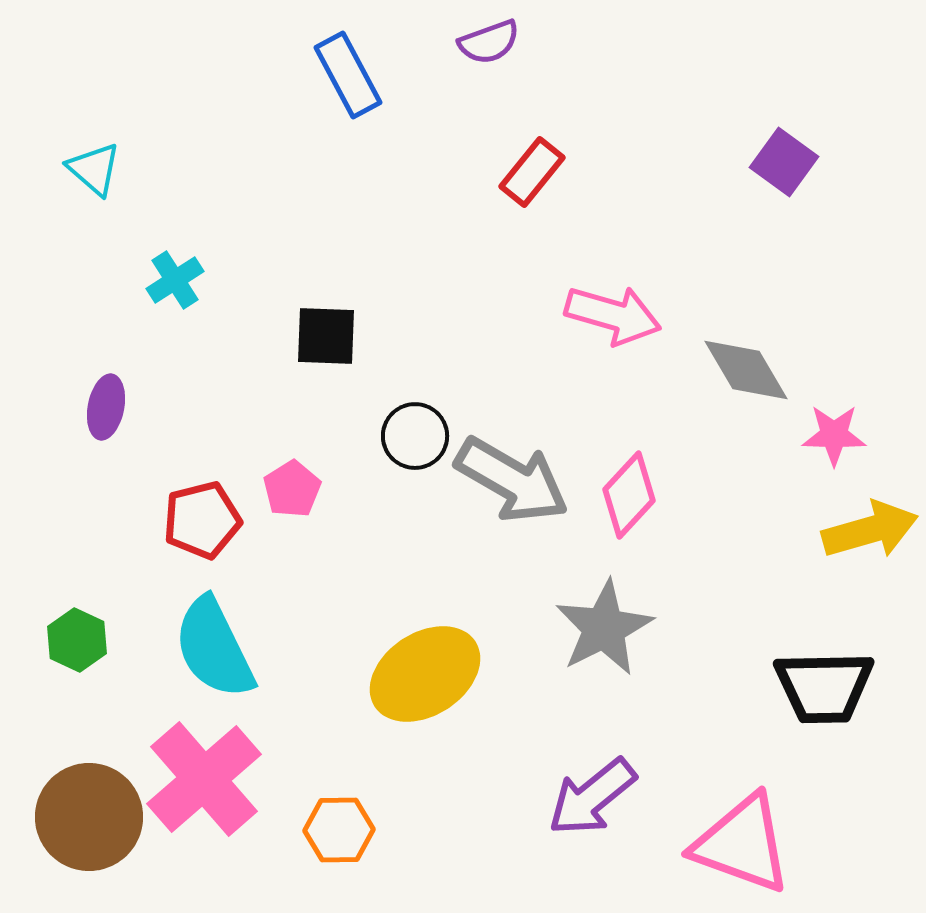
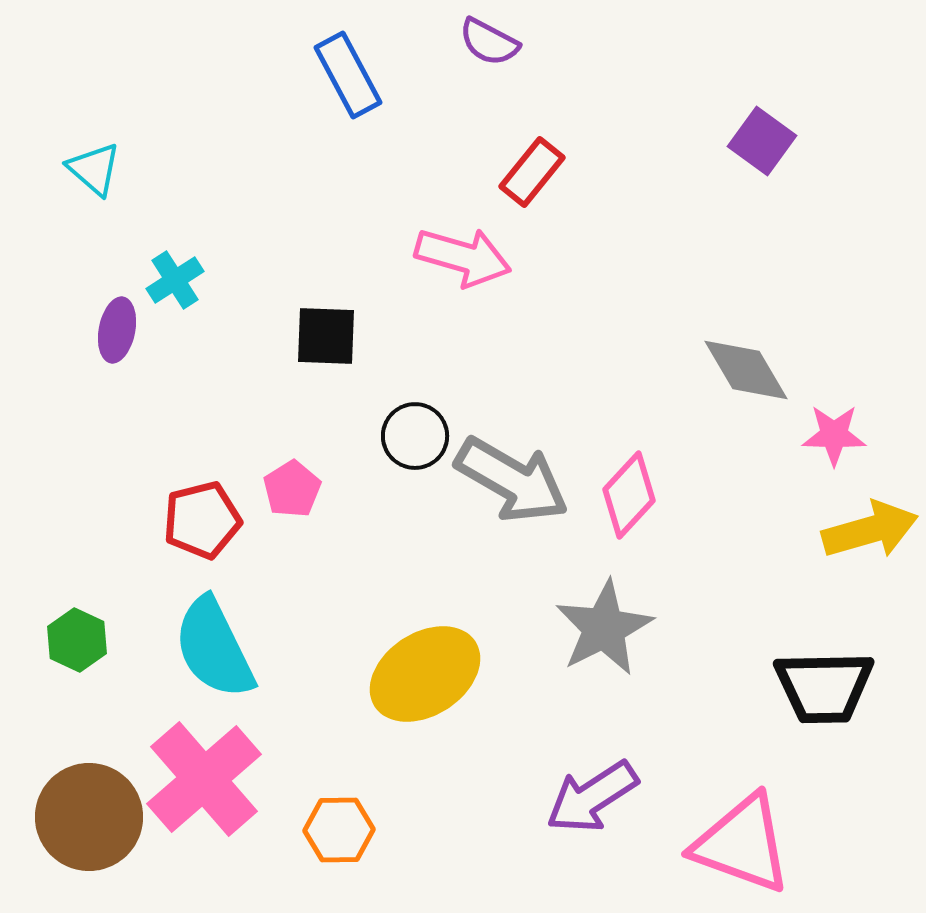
purple semicircle: rotated 48 degrees clockwise
purple square: moved 22 px left, 21 px up
pink arrow: moved 150 px left, 58 px up
purple ellipse: moved 11 px right, 77 px up
purple arrow: rotated 6 degrees clockwise
